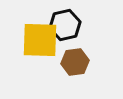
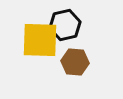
brown hexagon: rotated 12 degrees clockwise
